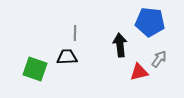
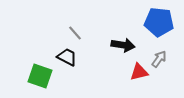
blue pentagon: moved 9 px right
gray line: rotated 42 degrees counterclockwise
black arrow: moved 3 px right; rotated 105 degrees clockwise
black trapezoid: rotated 30 degrees clockwise
green square: moved 5 px right, 7 px down
